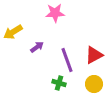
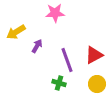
yellow arrow: moved 3 px right
purple arrow: moved 1 px up; rotated 24 degrees counterclockwise
yellow circle: moved 3 px right
